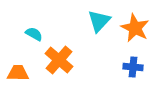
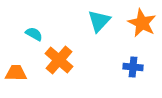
orange star: moved 7 px right, 5 px up
orange trapezoid: moved 2 px left
